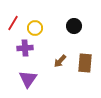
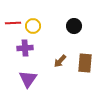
red line: rotated 56 degrees clockwise
yellow circle: moved 2 px left, 2 px up
